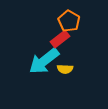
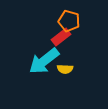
orange pentagon: rotated 15 degrees counterclockwise
red rectangle: moved 1 px right, 2 px up
